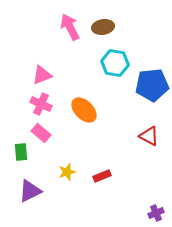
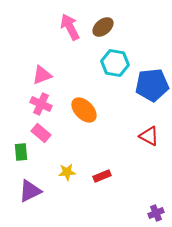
brown ellipse: rotated 30 degrees counterclockwise
yellow star: rotated 12 degrees clockwise
